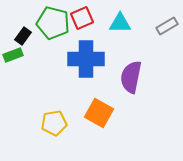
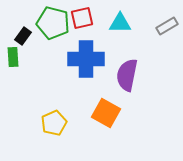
red square: rotated 10 degrees clockwise
green rectangle: moved 2 px down; rotated 72 degrees counterclockwise
purple semicircle: moved 4 px left, 2 px up
orange square: moved 7 px right
yellow pentagon: rotated 15 degrees counterclockwise
